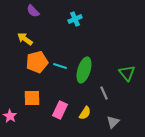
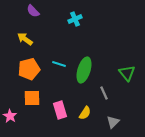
orange pentagon: moved 8 px left, 7 px down
cyan line: moved 1 px left, 2 px up
pink rectangle: rotated 42 degrees counterclockwise
